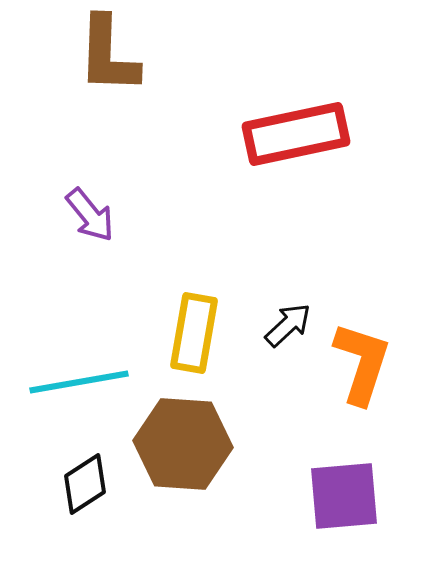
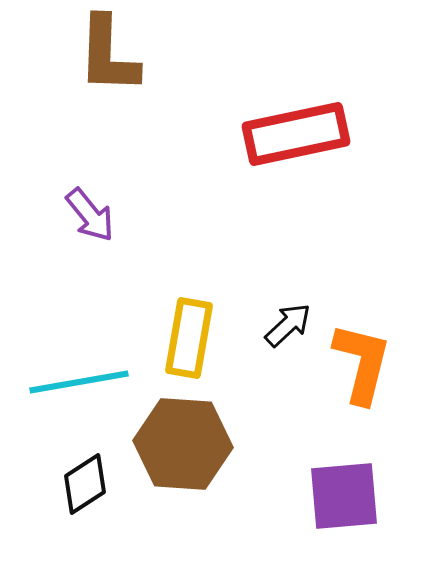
yellow rectangle: moved 5 px left, 5 px down
orange L-shape: rotated 4 degrees counterclockwise
